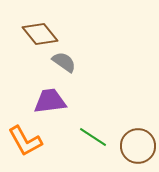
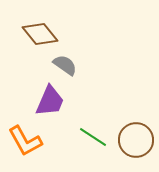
gray semicircle: moved 1 px right, 3 px down
purple trapezoid: rotated 120 degrees clockwise
brown circle: moved 2 px left, 6 px up
